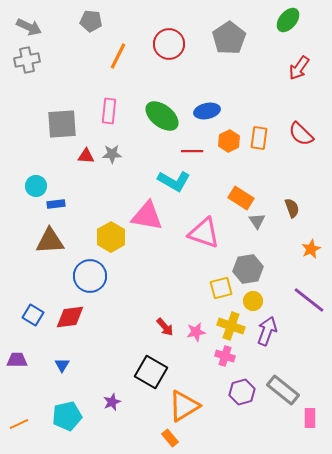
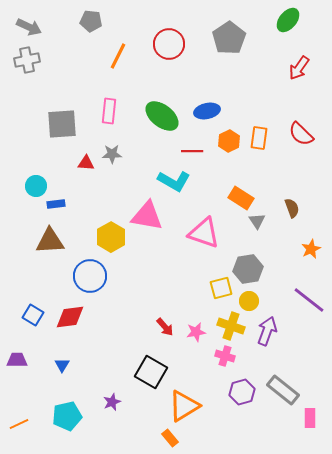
red triangle at (86, 156): moved 7 px down
yellow circle at (253, 301): moved 4 px left
